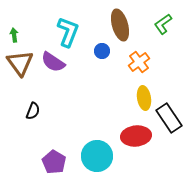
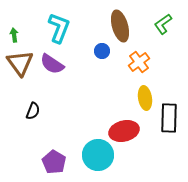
brown ellipse: moved 1 px down
cyan L-shape: moved 9 px left, 4 px up
purple semicircle: moved 1 px left, 2 px down
yellow ellipse: moved 1 px right
black rectangle: rotated 36 degrees clockwise
red ellipse: moved 12 px left, 5 px up; rotated 8 degrees counterclockwise
cyan circle: moved 1 px right, 1 px up
